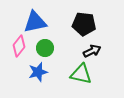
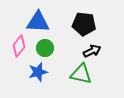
blue triangle: moved 3 px right; rotated 15 degrees clockwise
